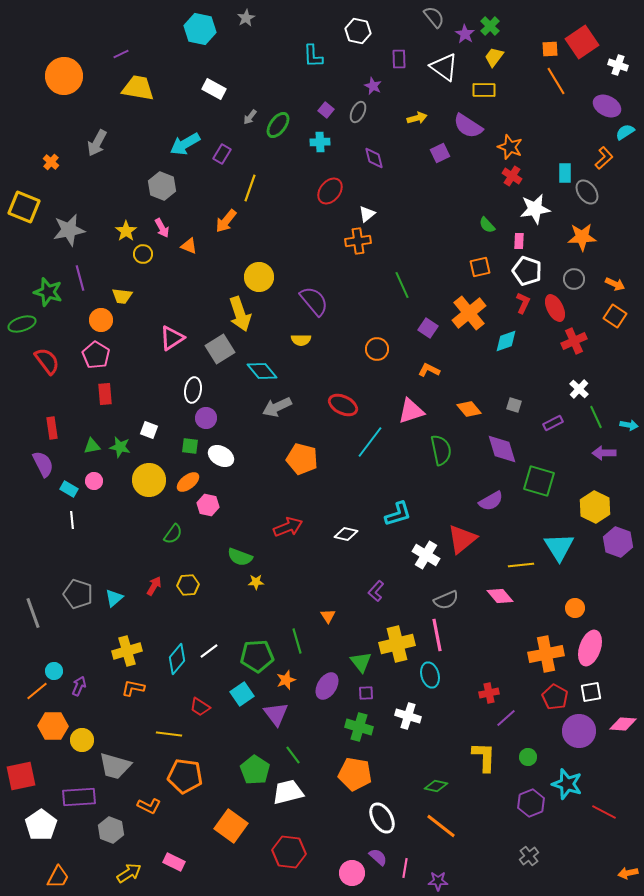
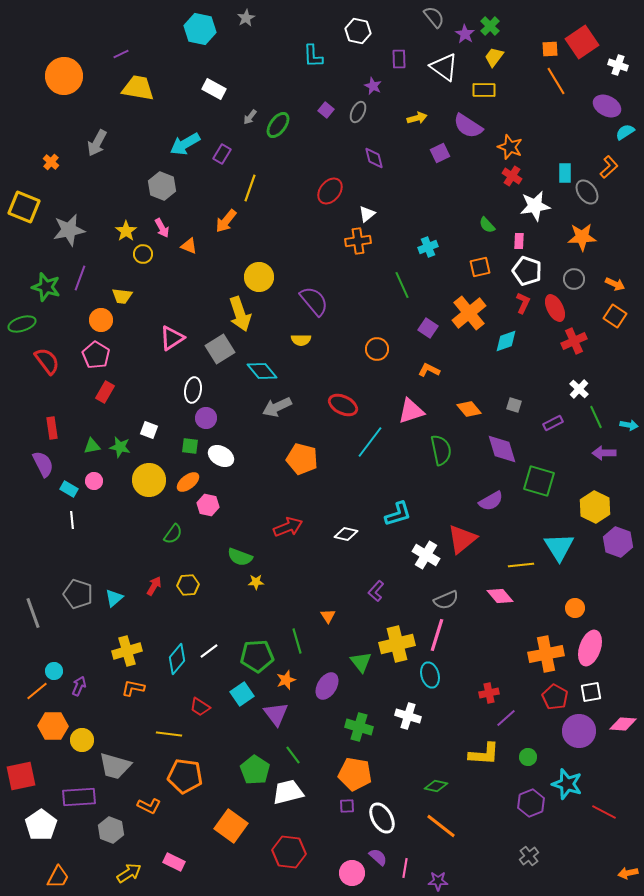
cyan cross at (320, 142): moved 108 px right, 105 px down; rotated 18 degrees counterclockwise
orange L-shape at (604, 158): moved 5 px right, 9 px down
white star at (535, 209): moved 3 px up
purple line at (80, 278): rotated 35 degrees clockwise
green star at (48, 292): moved 2 px left, 5 px up
red rectangle at (105, 394): moved 2 px up; rotated 35 degrees clockwise
pink line at (437, 635): rotated 28 degrees clockwise
purple square at (366, 693): moved 19 px left, 113 px down
yellow L-shape at (484, 757): moved 3 px up; rotated 92 degrees clockwise
